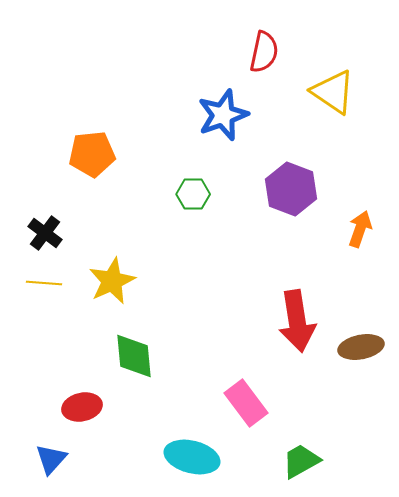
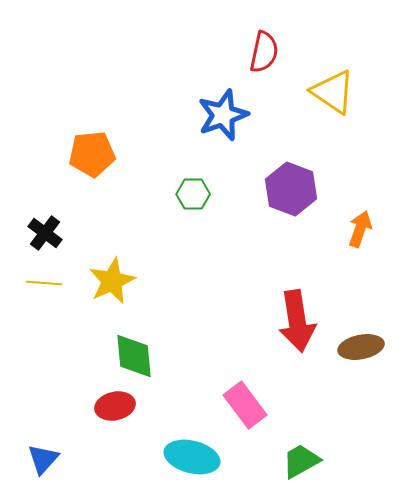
pink rectangle: moved 1 px left, 2 px down
red ellipse: moved 33 px right, 1 px up
blue triangle: moved 8 px left
